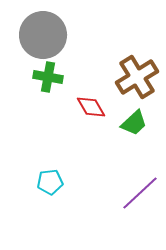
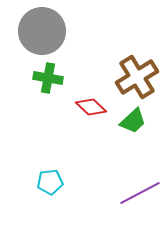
gray circle: moved 1 px left, 4 px up
green cross: moved 1 px down
red diamond: rotated 16 degrees counterclockwise
green trapezoid: moved 1 px left, 2 px up
purple line: rotated 15 degrees clockwise
